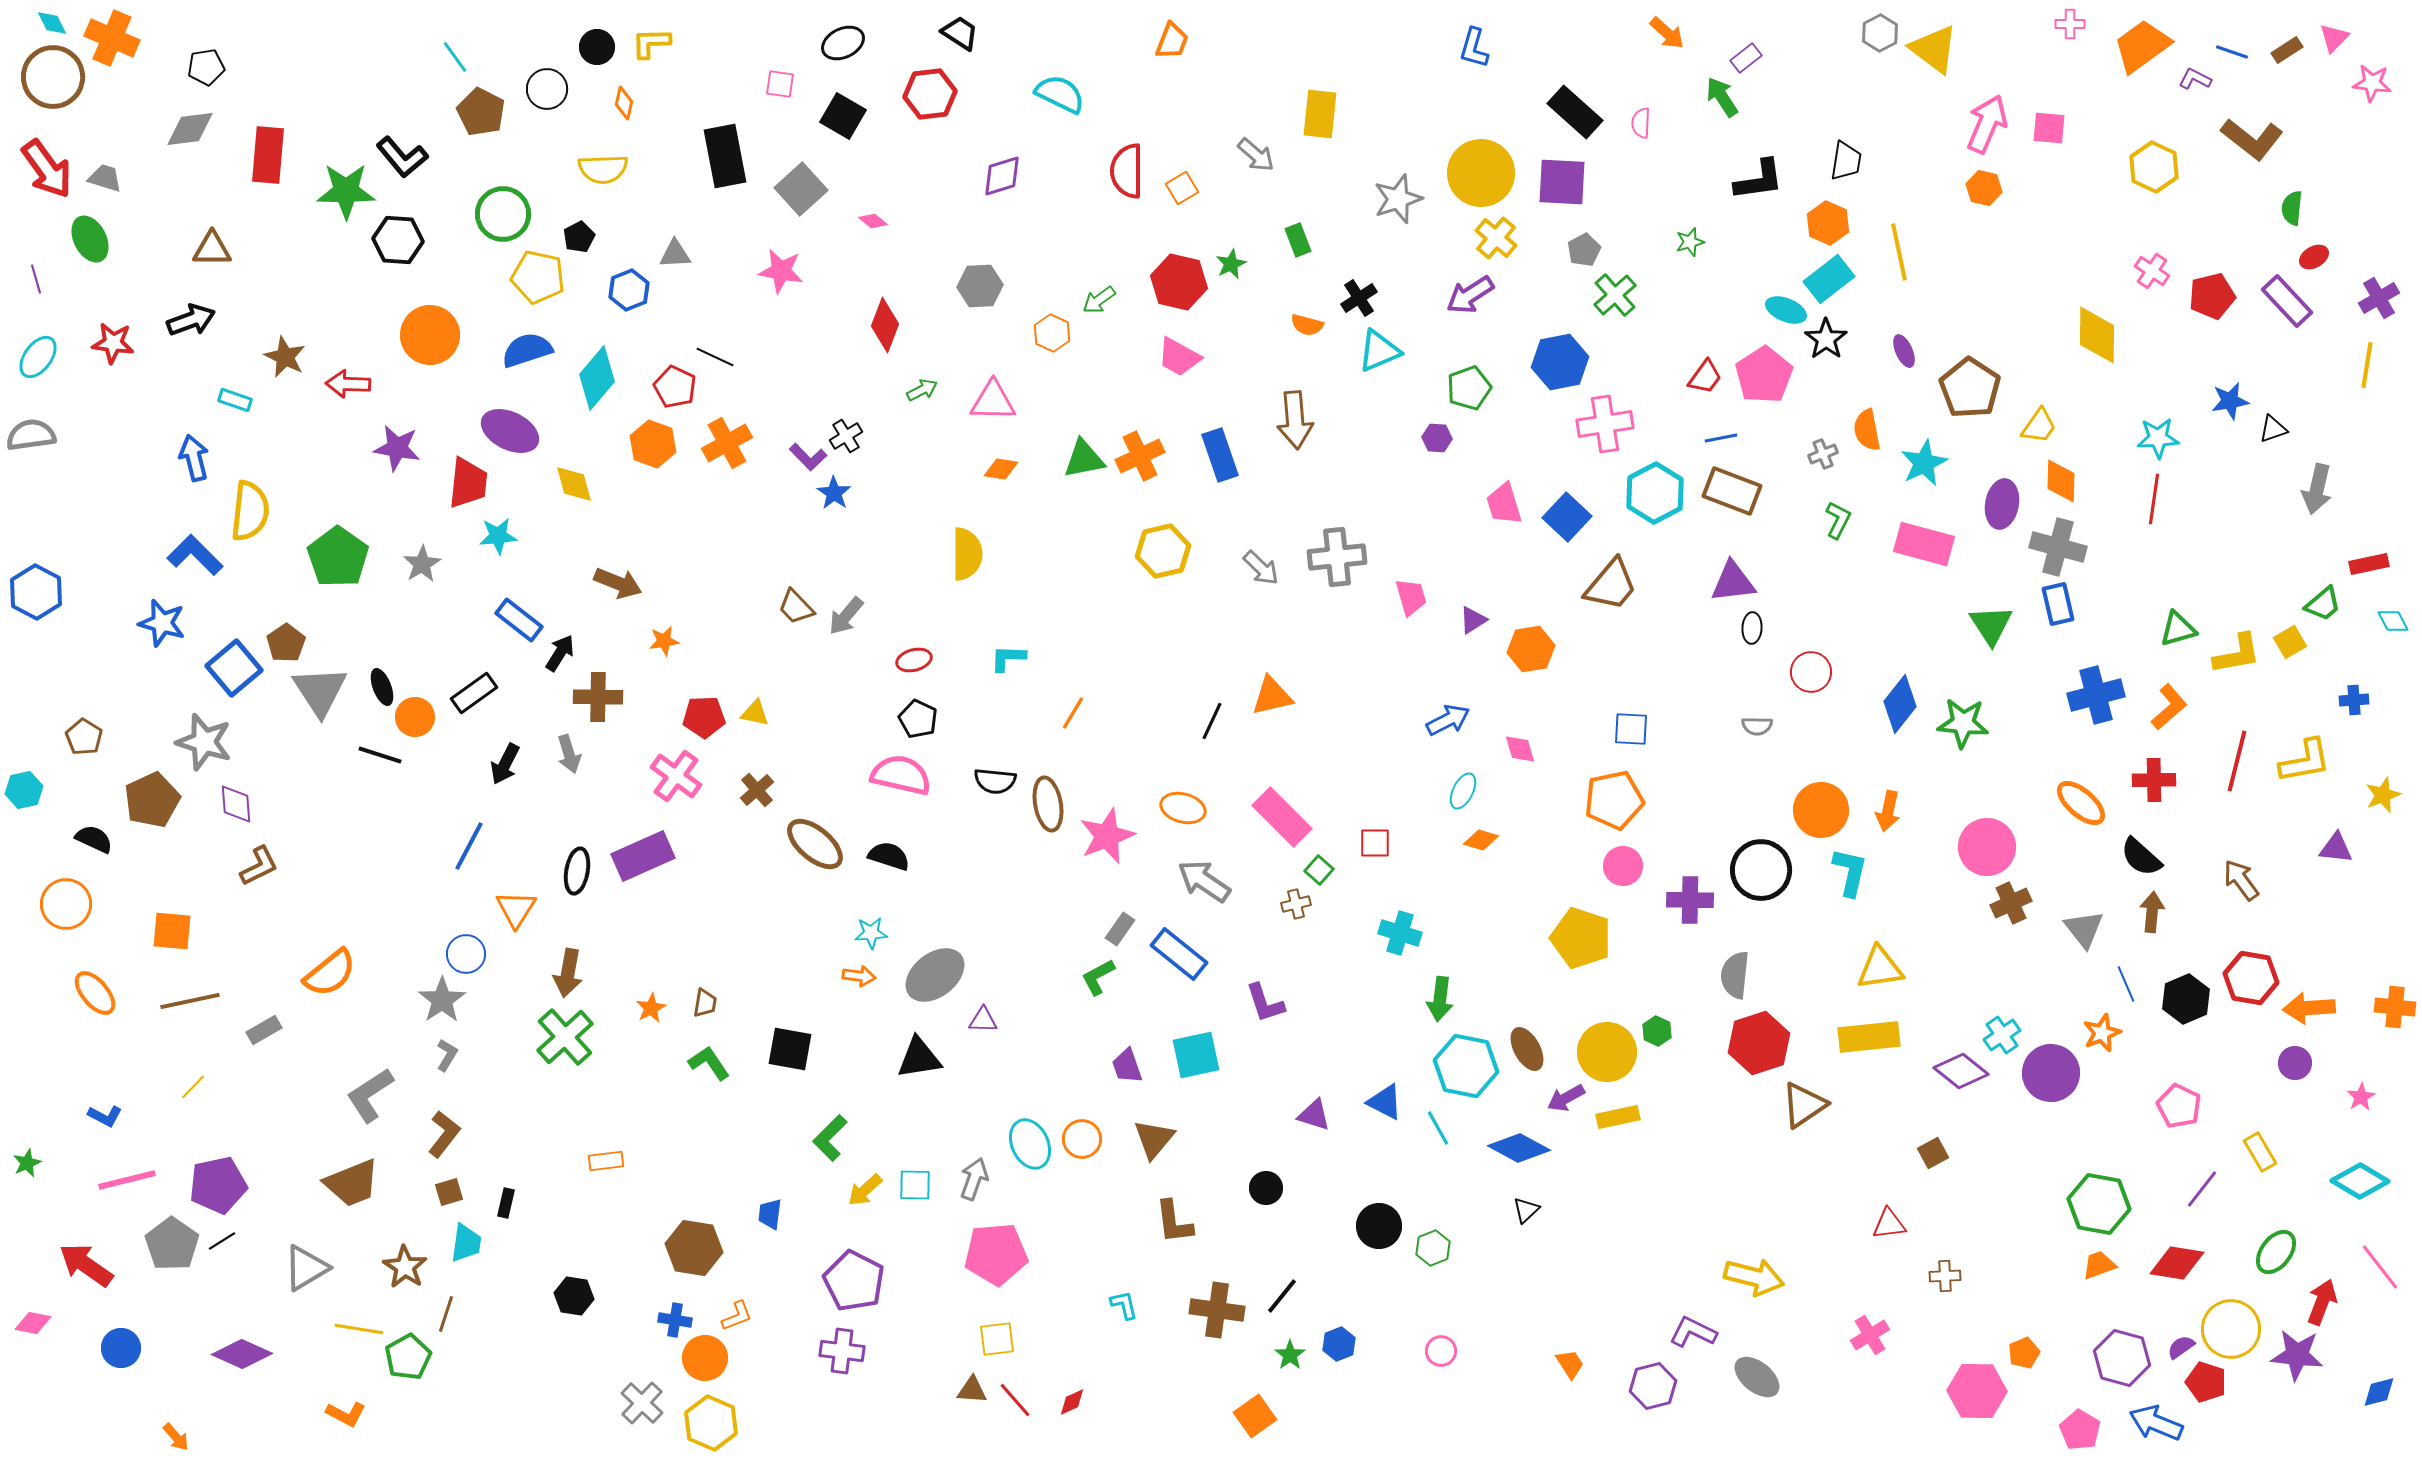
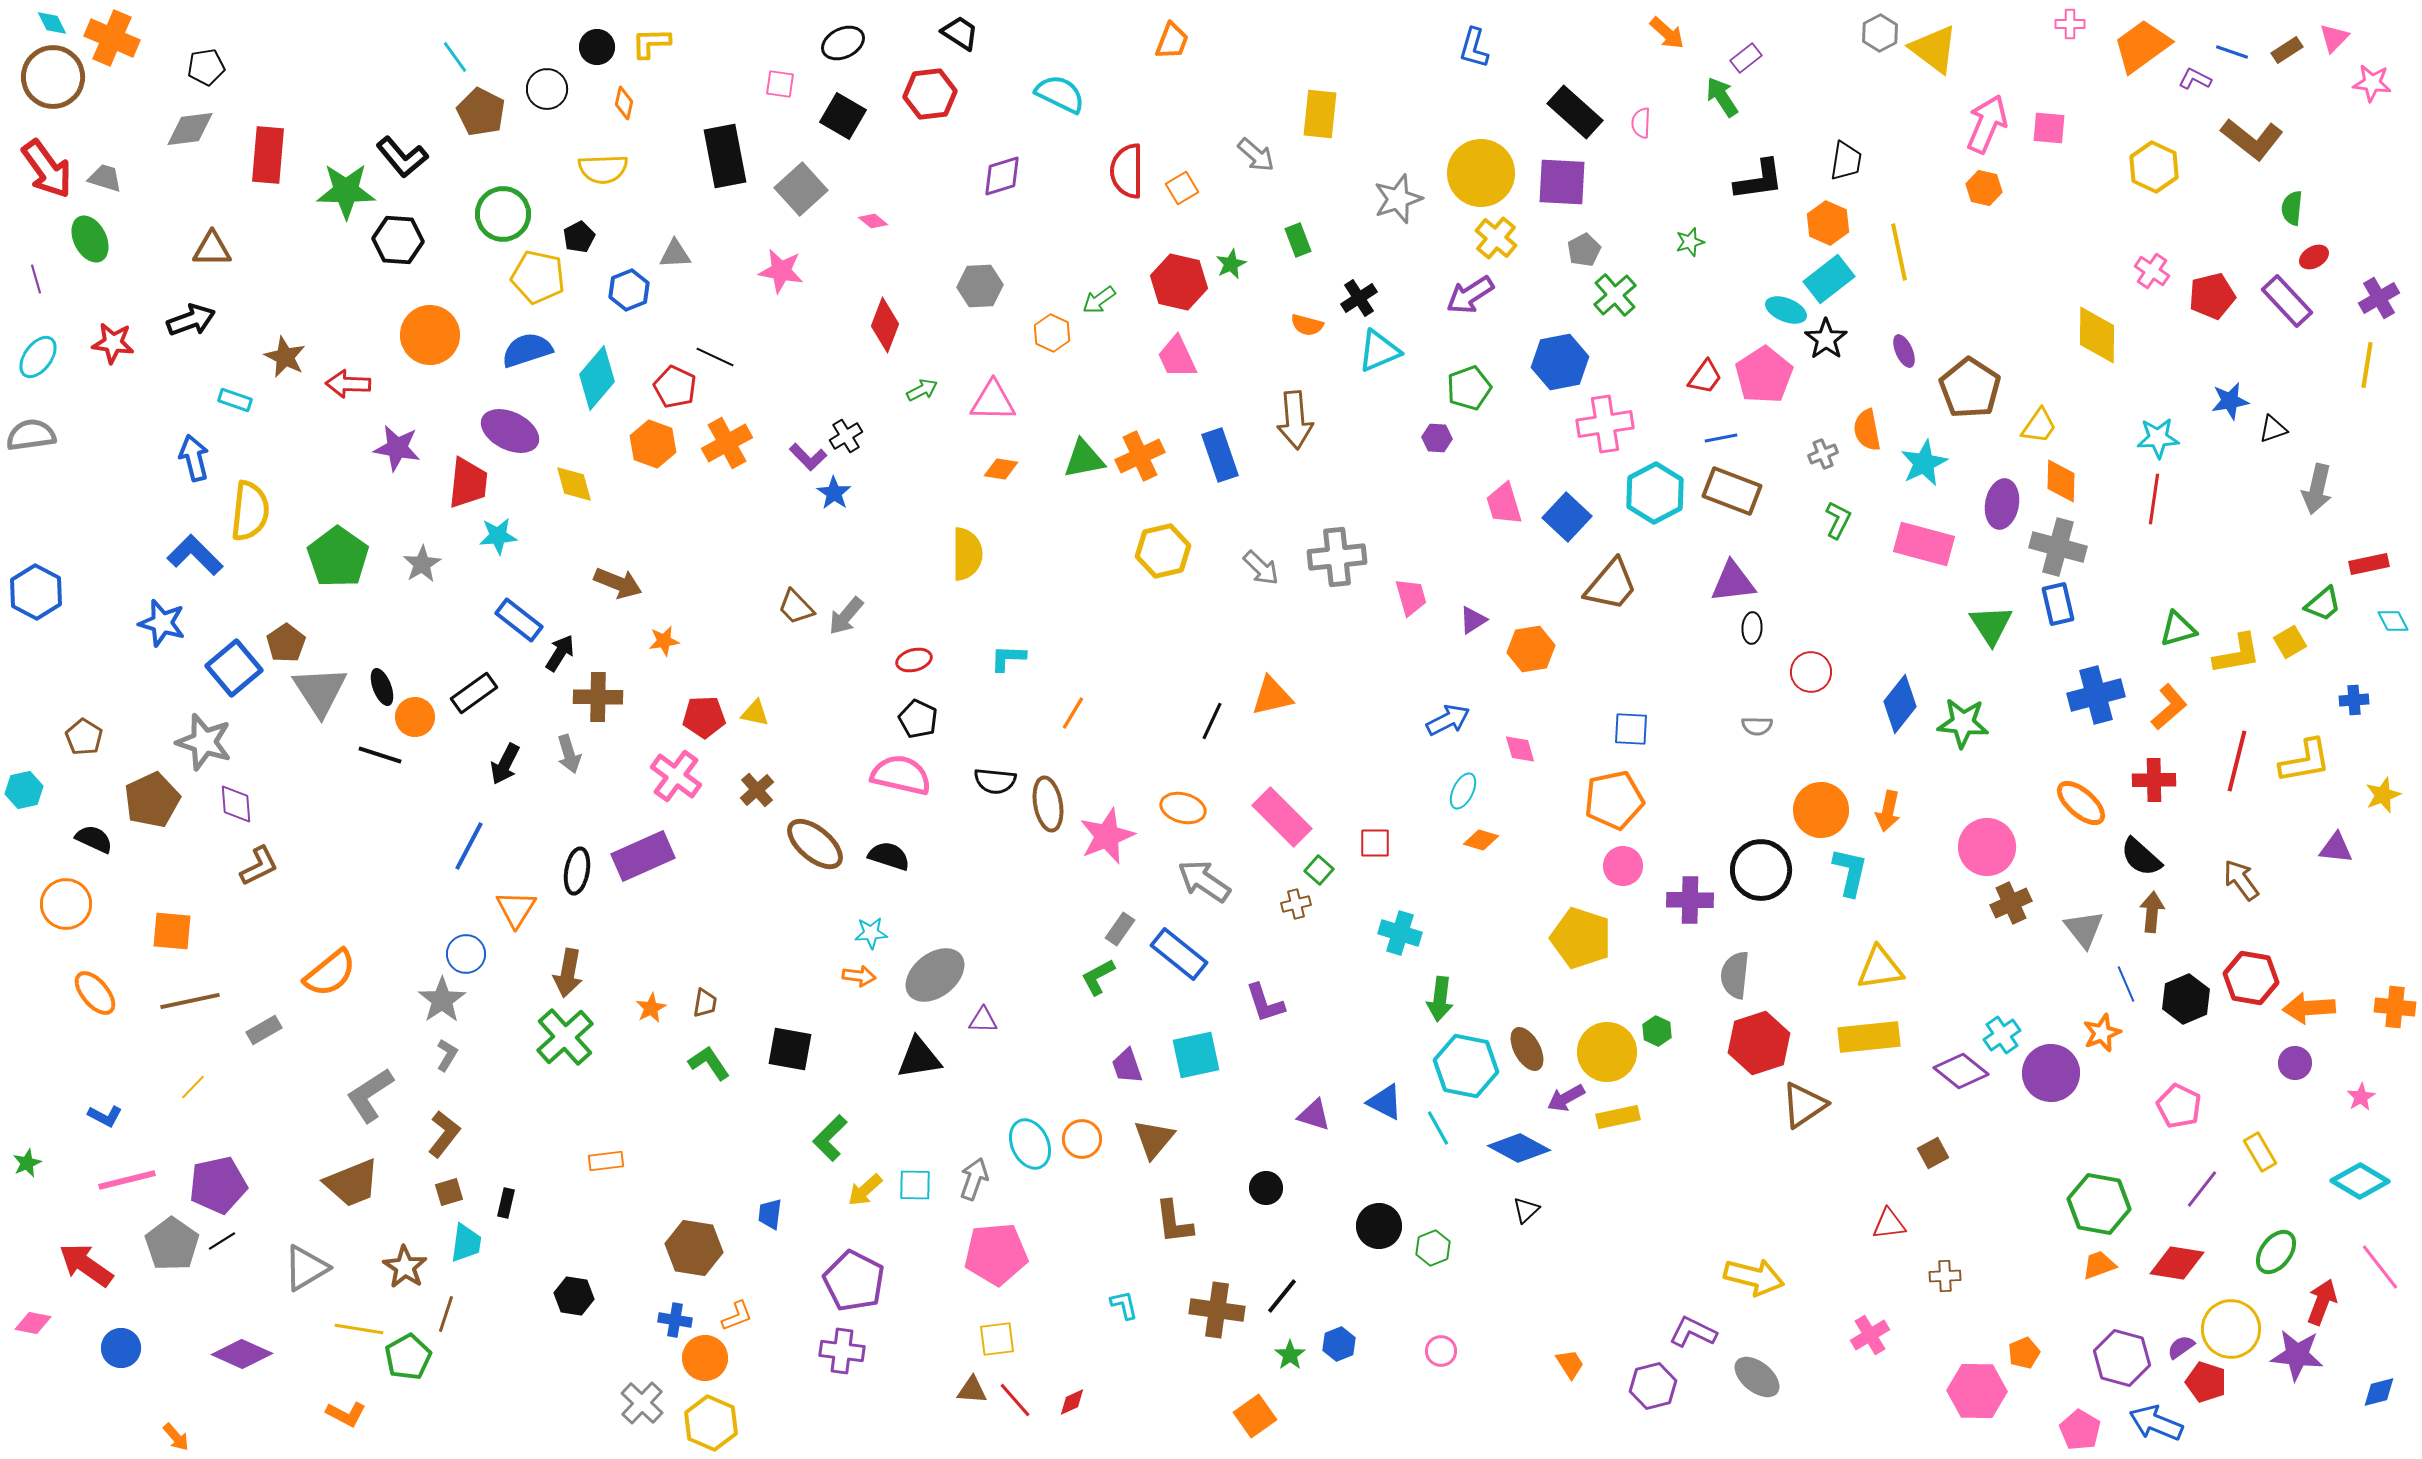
pink trapezoid at (1179, 357): moved 2 px left; rotated 36 degrees clockwise
